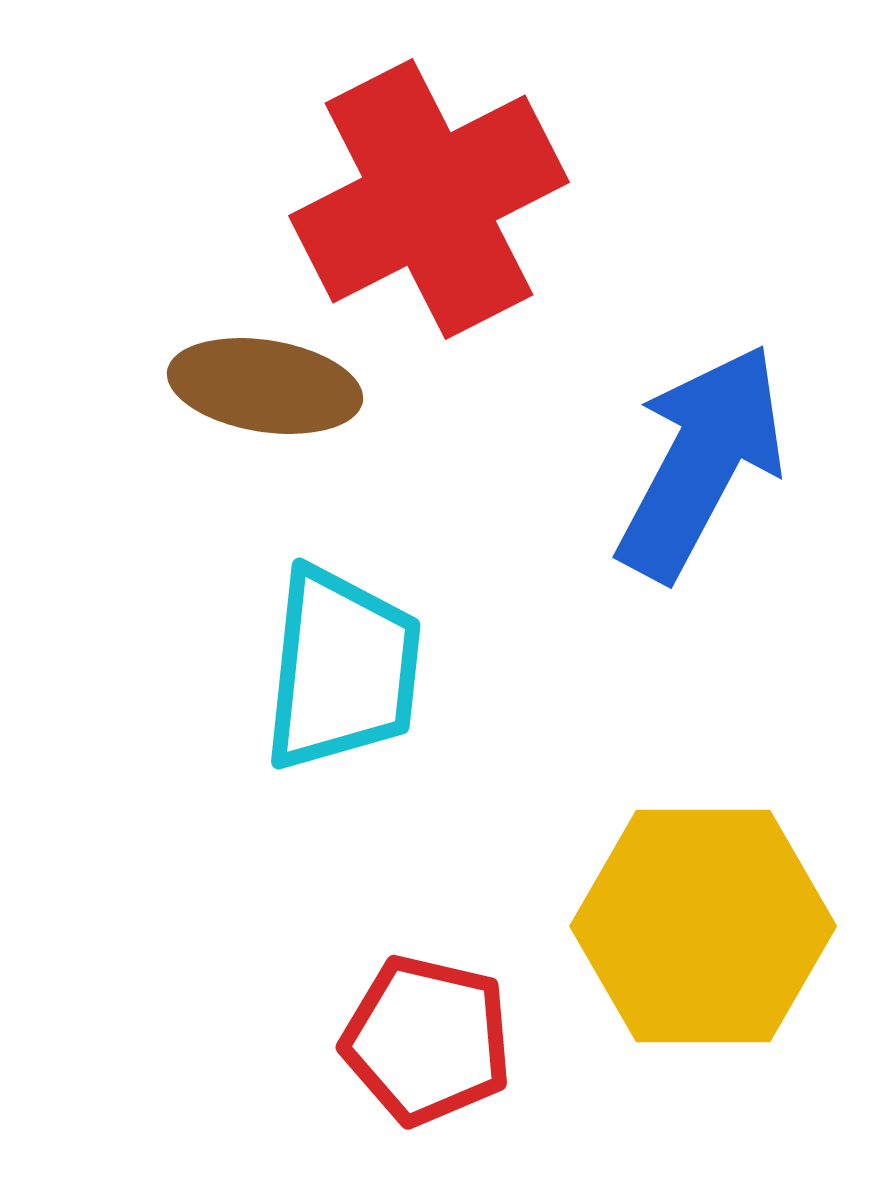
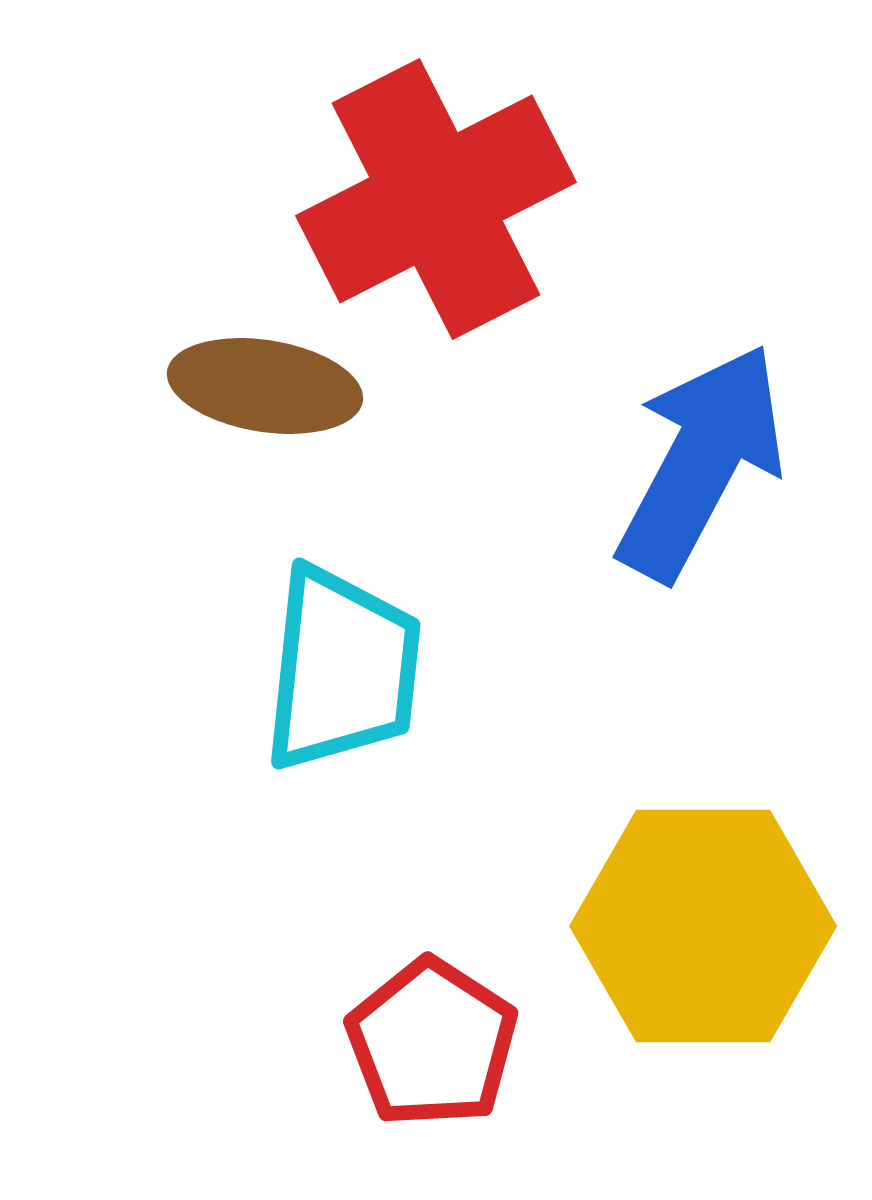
red cross: moved 7 px right
red pentagon: moved 5 px right, 3 px down; rotated 20 degrees clockwise
